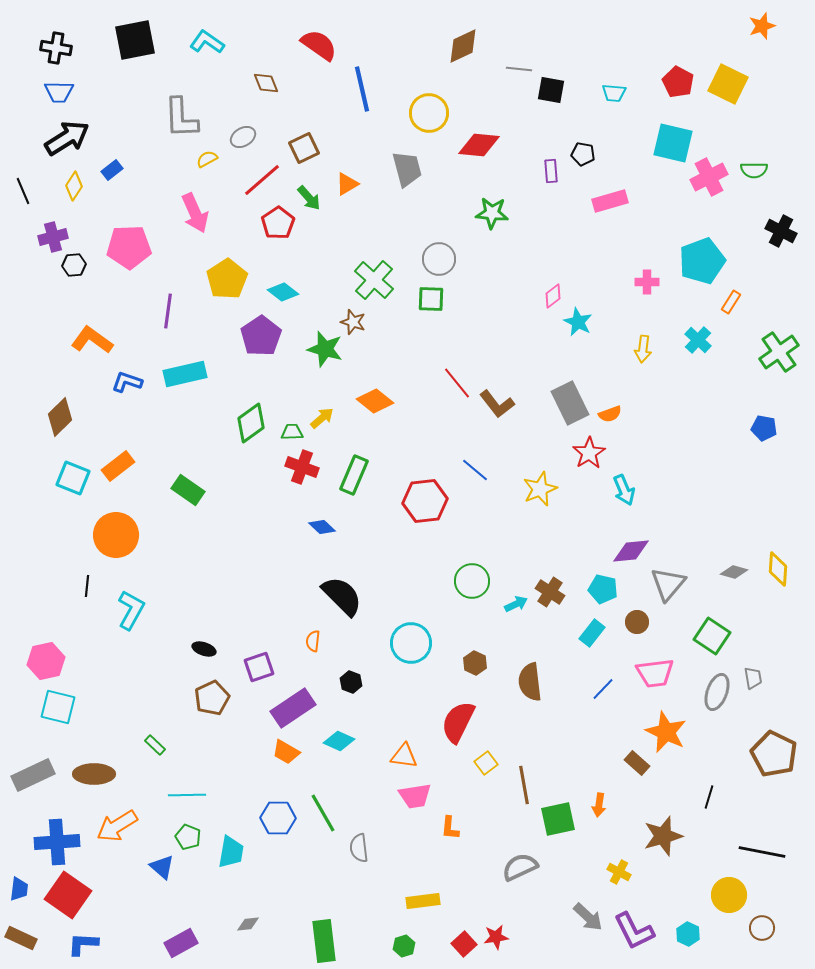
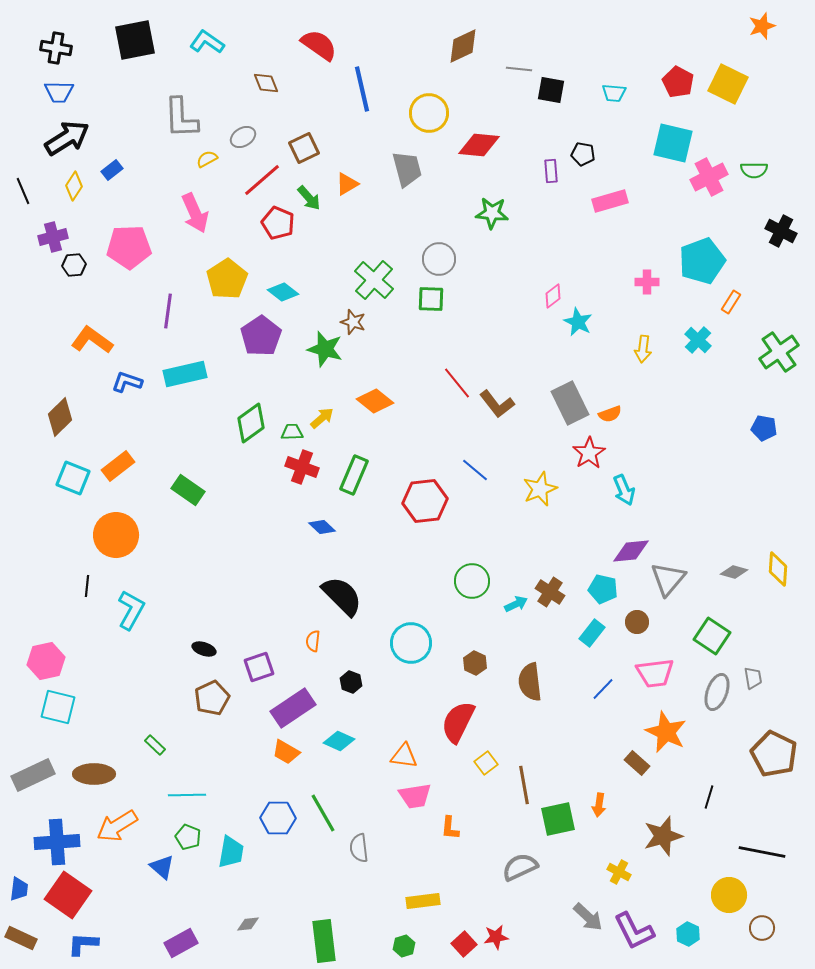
red pentagon at (278, 223): rotated 16 degrees counterclockwise
gray triangle at (668, 584): moved 5 px up
